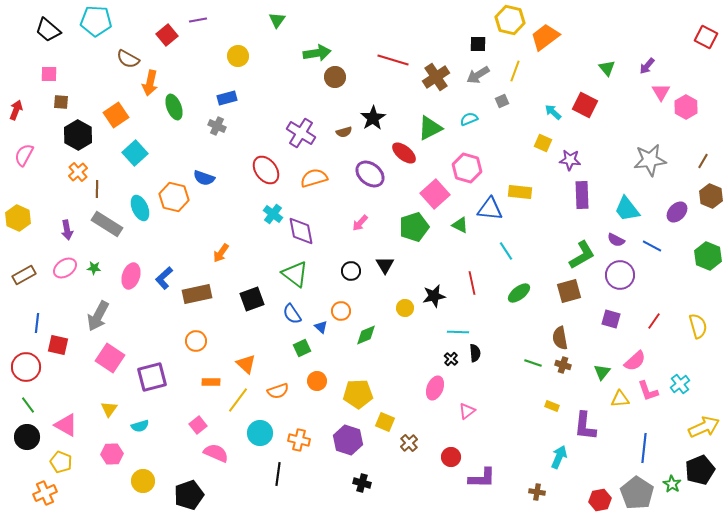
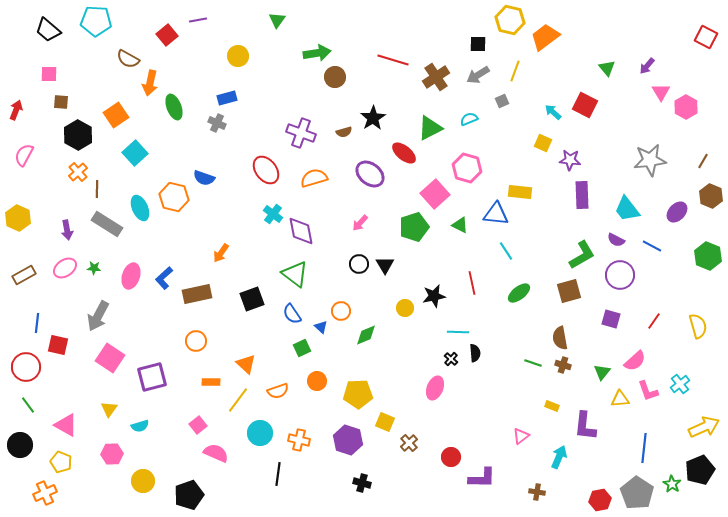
gray cross at (217, 126): moved 3 px up
purple cross at (301, 133): rotated 12 degrees counterclockwise
blue triangle at (490, 209): moved 6 px right, 5 px down
black circle at (351, 271): moved 8 px right, 7 px up
pink triangle at (467, 411): moved 54 px right, 25 px down
black circle at (27, 437): moved 7 px left, 8 px down
